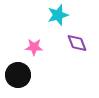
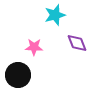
cyan star: moved 3 px left
